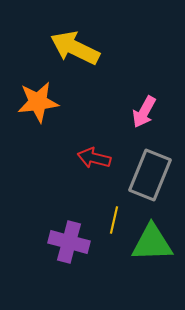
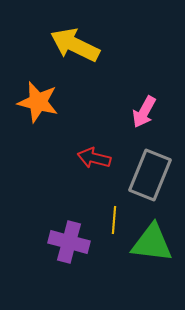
yellow arrow: moved 3 px up
orange star: rotated 21 degrees clockwise
yellow line: rotated 8 degrees counterclockwise
green triangle: rotated 9 degrees clockwise
